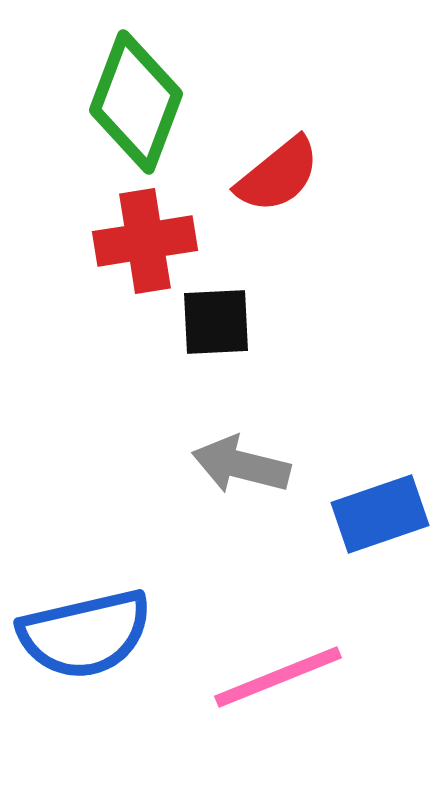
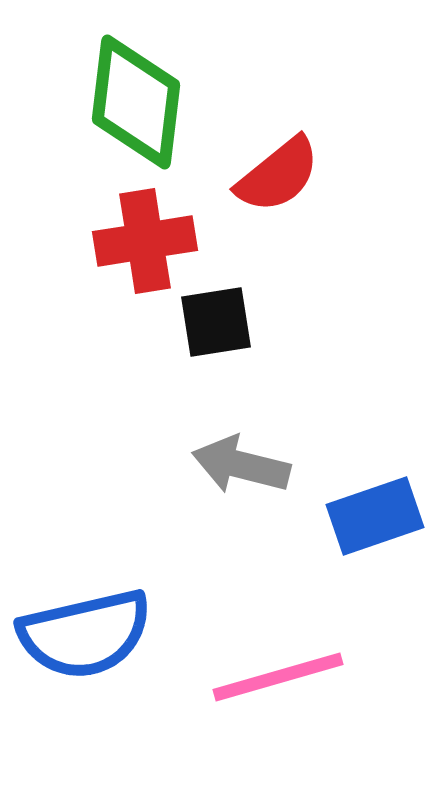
green diamond: rotated 14 degrees counterclockwise
black square: rotated 6 degrees counterclockwise
blue rectangle: moved 5 px left, 2 px down
pink line: rotated 6 degrees clockwise
